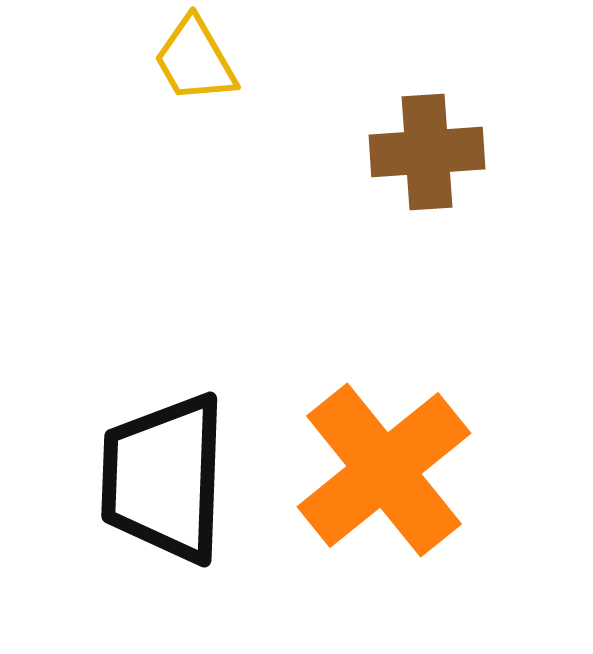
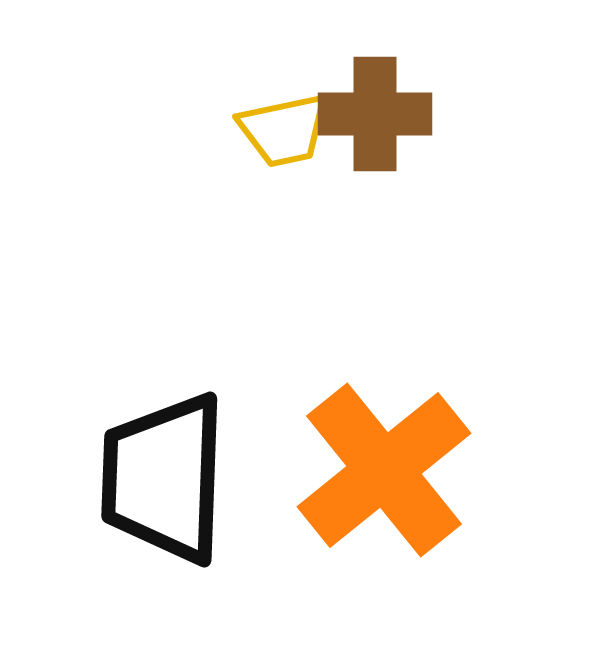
yellow trapezoid: moved 89 px right, 70 px down; rotated 72 degrees counterclockwise
brown cross: moved 52 px left, 38 px up; rotated 4 degrees clockwise
